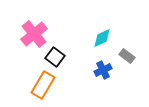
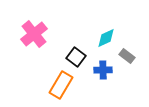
cyan diamond: moved 4 px right
black square: moved 21 px right
blue cross: rotated 24 degrees clockwise
orange rectangle: moved 18 px right
